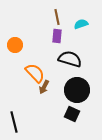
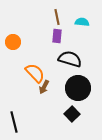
cyan semicircle: moved 1 px right, 2 px up; rotated 24 degrees clockwise
orange circle: moved 2 px left, 3 px up
black circle: moved 1 px right, 2 px up
black square: rotated 21 degrees clockwise
